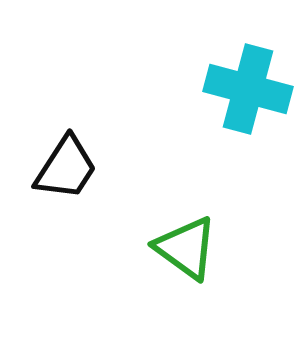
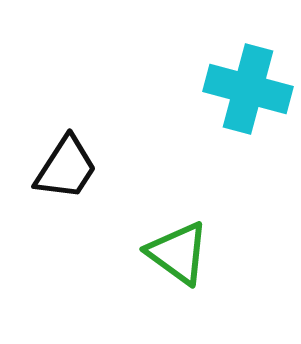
green triangle: moved 8 px left, 5 px down
